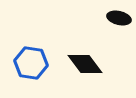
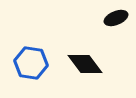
black ellipse: moved 3 px left; rotated 35 degrees counterclockwise
